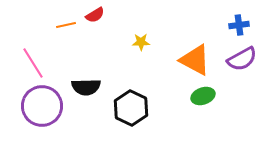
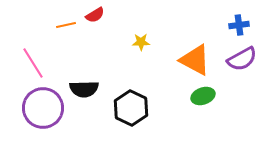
black semicircle: moved 2 px left, 2 px down
purple circle: moved 1 px right, 2 px down
